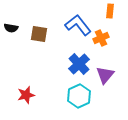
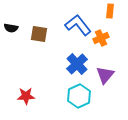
blue cross: moved 2 px left
red star: moved 1 px down; rotated 12 degrees clockwise
